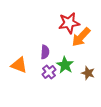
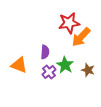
brown star: moved 3 px up
